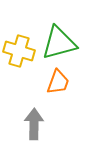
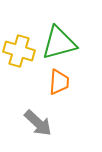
orange trapezoid: moved 1 px right; rotated 16 degrees counterclockwise
gray arrow: moved 4 px right, 1 px up; rotated 132 degrees clockwise
